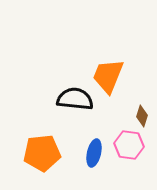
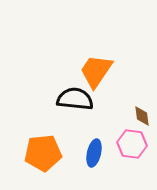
orange trapezoid: moved 12 px left, 5 px up; rotated 12 degrees clockwise
brown diamond: rotated 25 degrees counterclockwise
pink hexagon: moved 3 px right, 1 px up
orange pentagon: moved 1 px right
